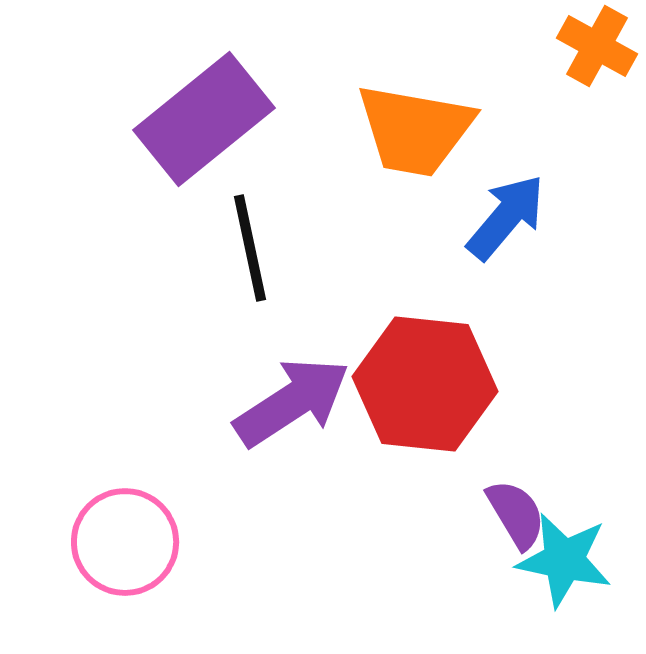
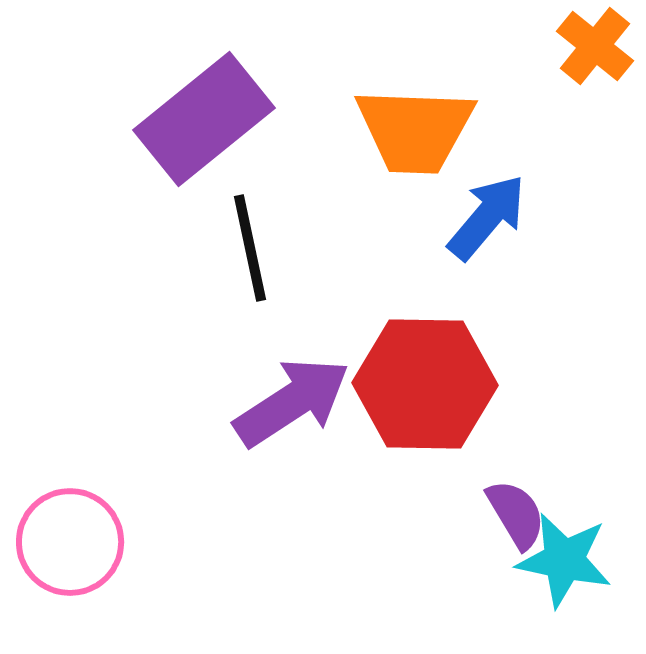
orange cross: moved 2 px left; rotated 10 degrees clockwise
orange trapezoid: rotated 8 degrees counterclockwise
blue arrow: moved 19 px left
red hexagon: rotated 5 degrees counterclockwise
pink circle: moved 55 px left
